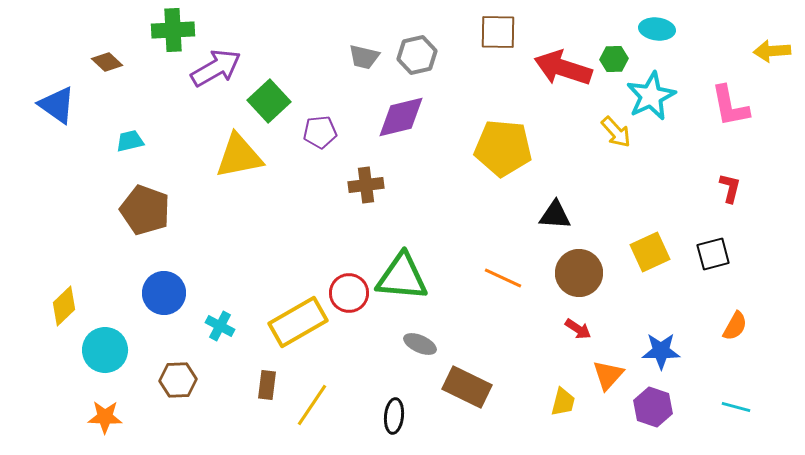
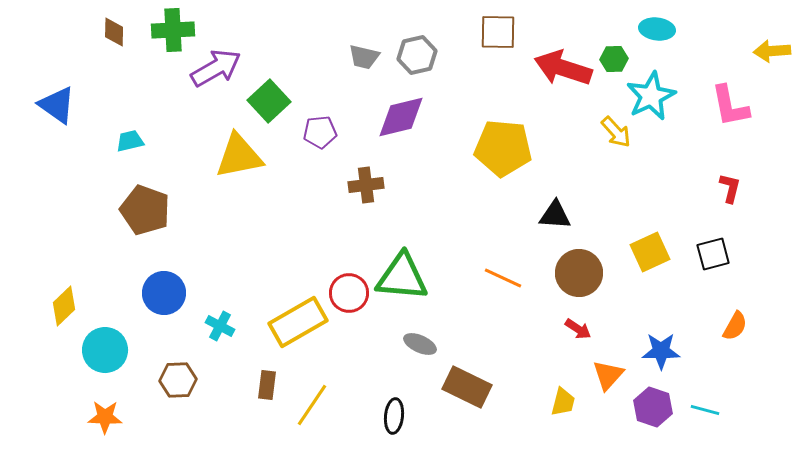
brown diamond at (107, 62): moved 7 px right, 30 px up; rotated 48 degrees clockwise
cyan line at (736, 407): moved 31 px left, 3 px down
